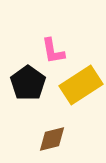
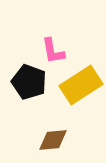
black pentagon: moved 1 px right, 1 px up; rotated 16 degrees counterclockwise
brown diamond: moved 1 px right, 1 px down; rotated 8 degrees clockwise
